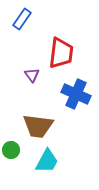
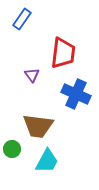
red trapezoid: moved 2 px right
green circle: moved 1 px right, 1 px up
